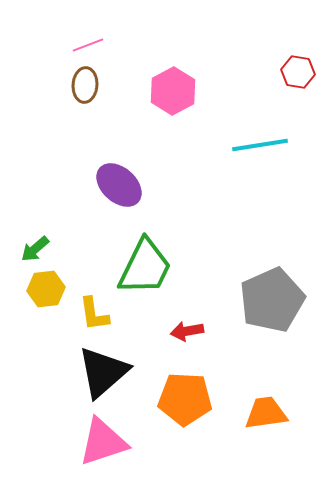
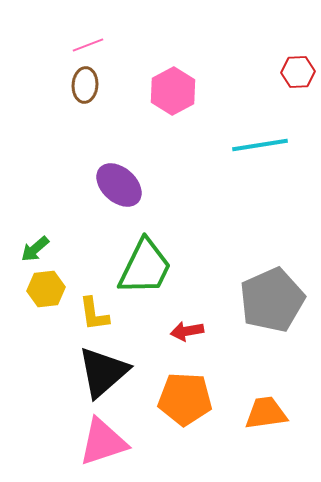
red hexagon: rotated 12 degrees counterclockwise
